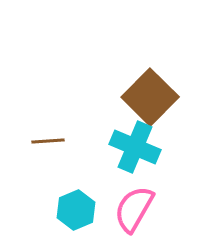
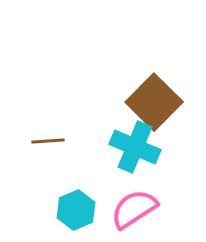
brown square: moved 4 px right, 5 px down
pink semicircle: rotated 27 degrees clockwise
